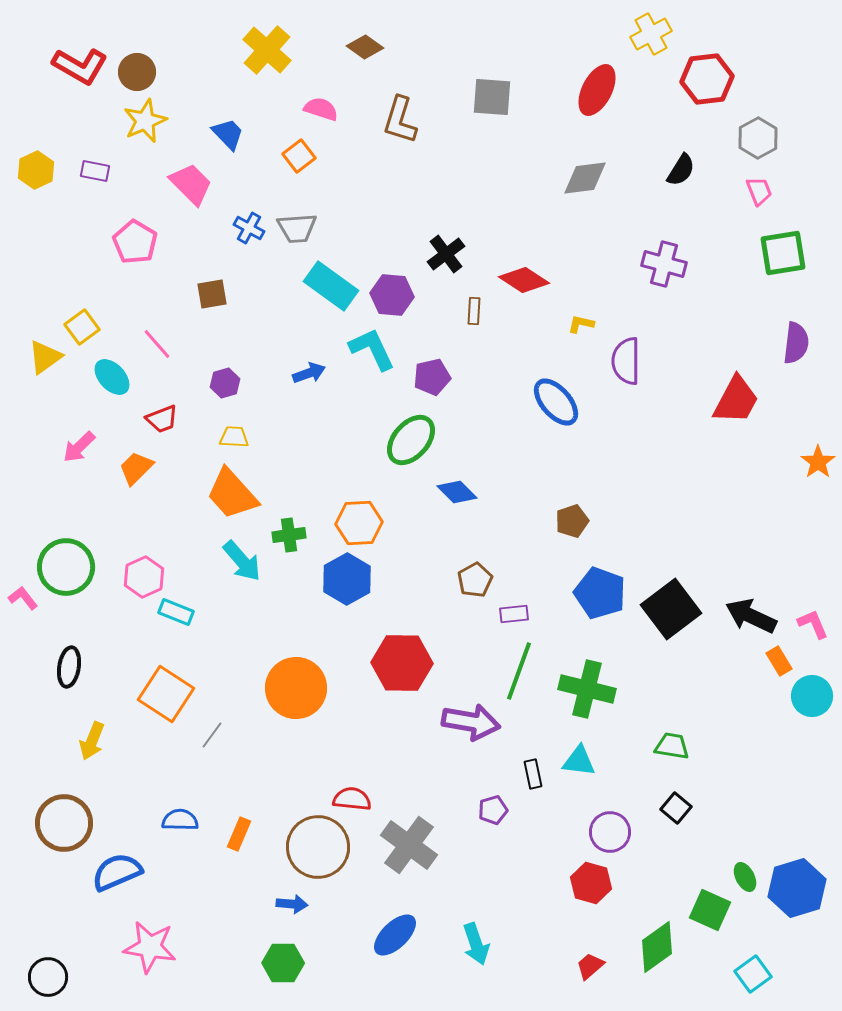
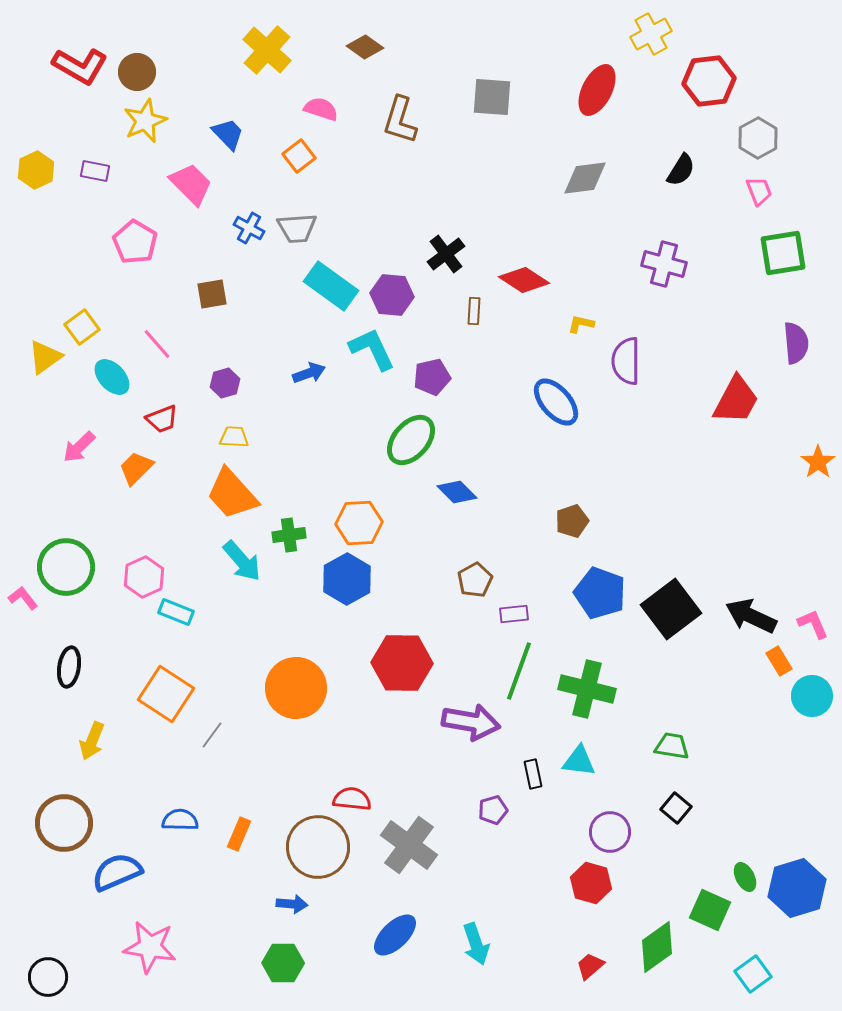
red hexagon at (707, 79): moved 2 px right, 2 px down
purple semicircle at (796, 343): rotated 12 degrees counterclockwise
